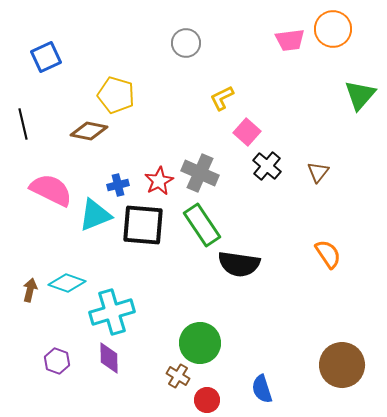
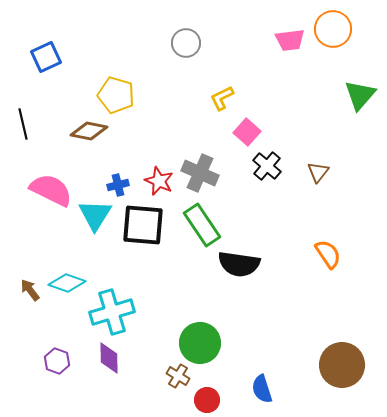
red star: rotated 20 degrees counterclockwise
cyan triangle: rotated 36 degrees counterclockwise
brown arrow: rotated 50 degrees counterclockwise
